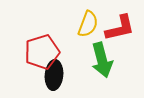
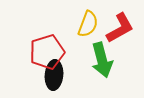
red L-shape: rotated 16 degrees counterclockwise
red pentagon: moved 5 px right
